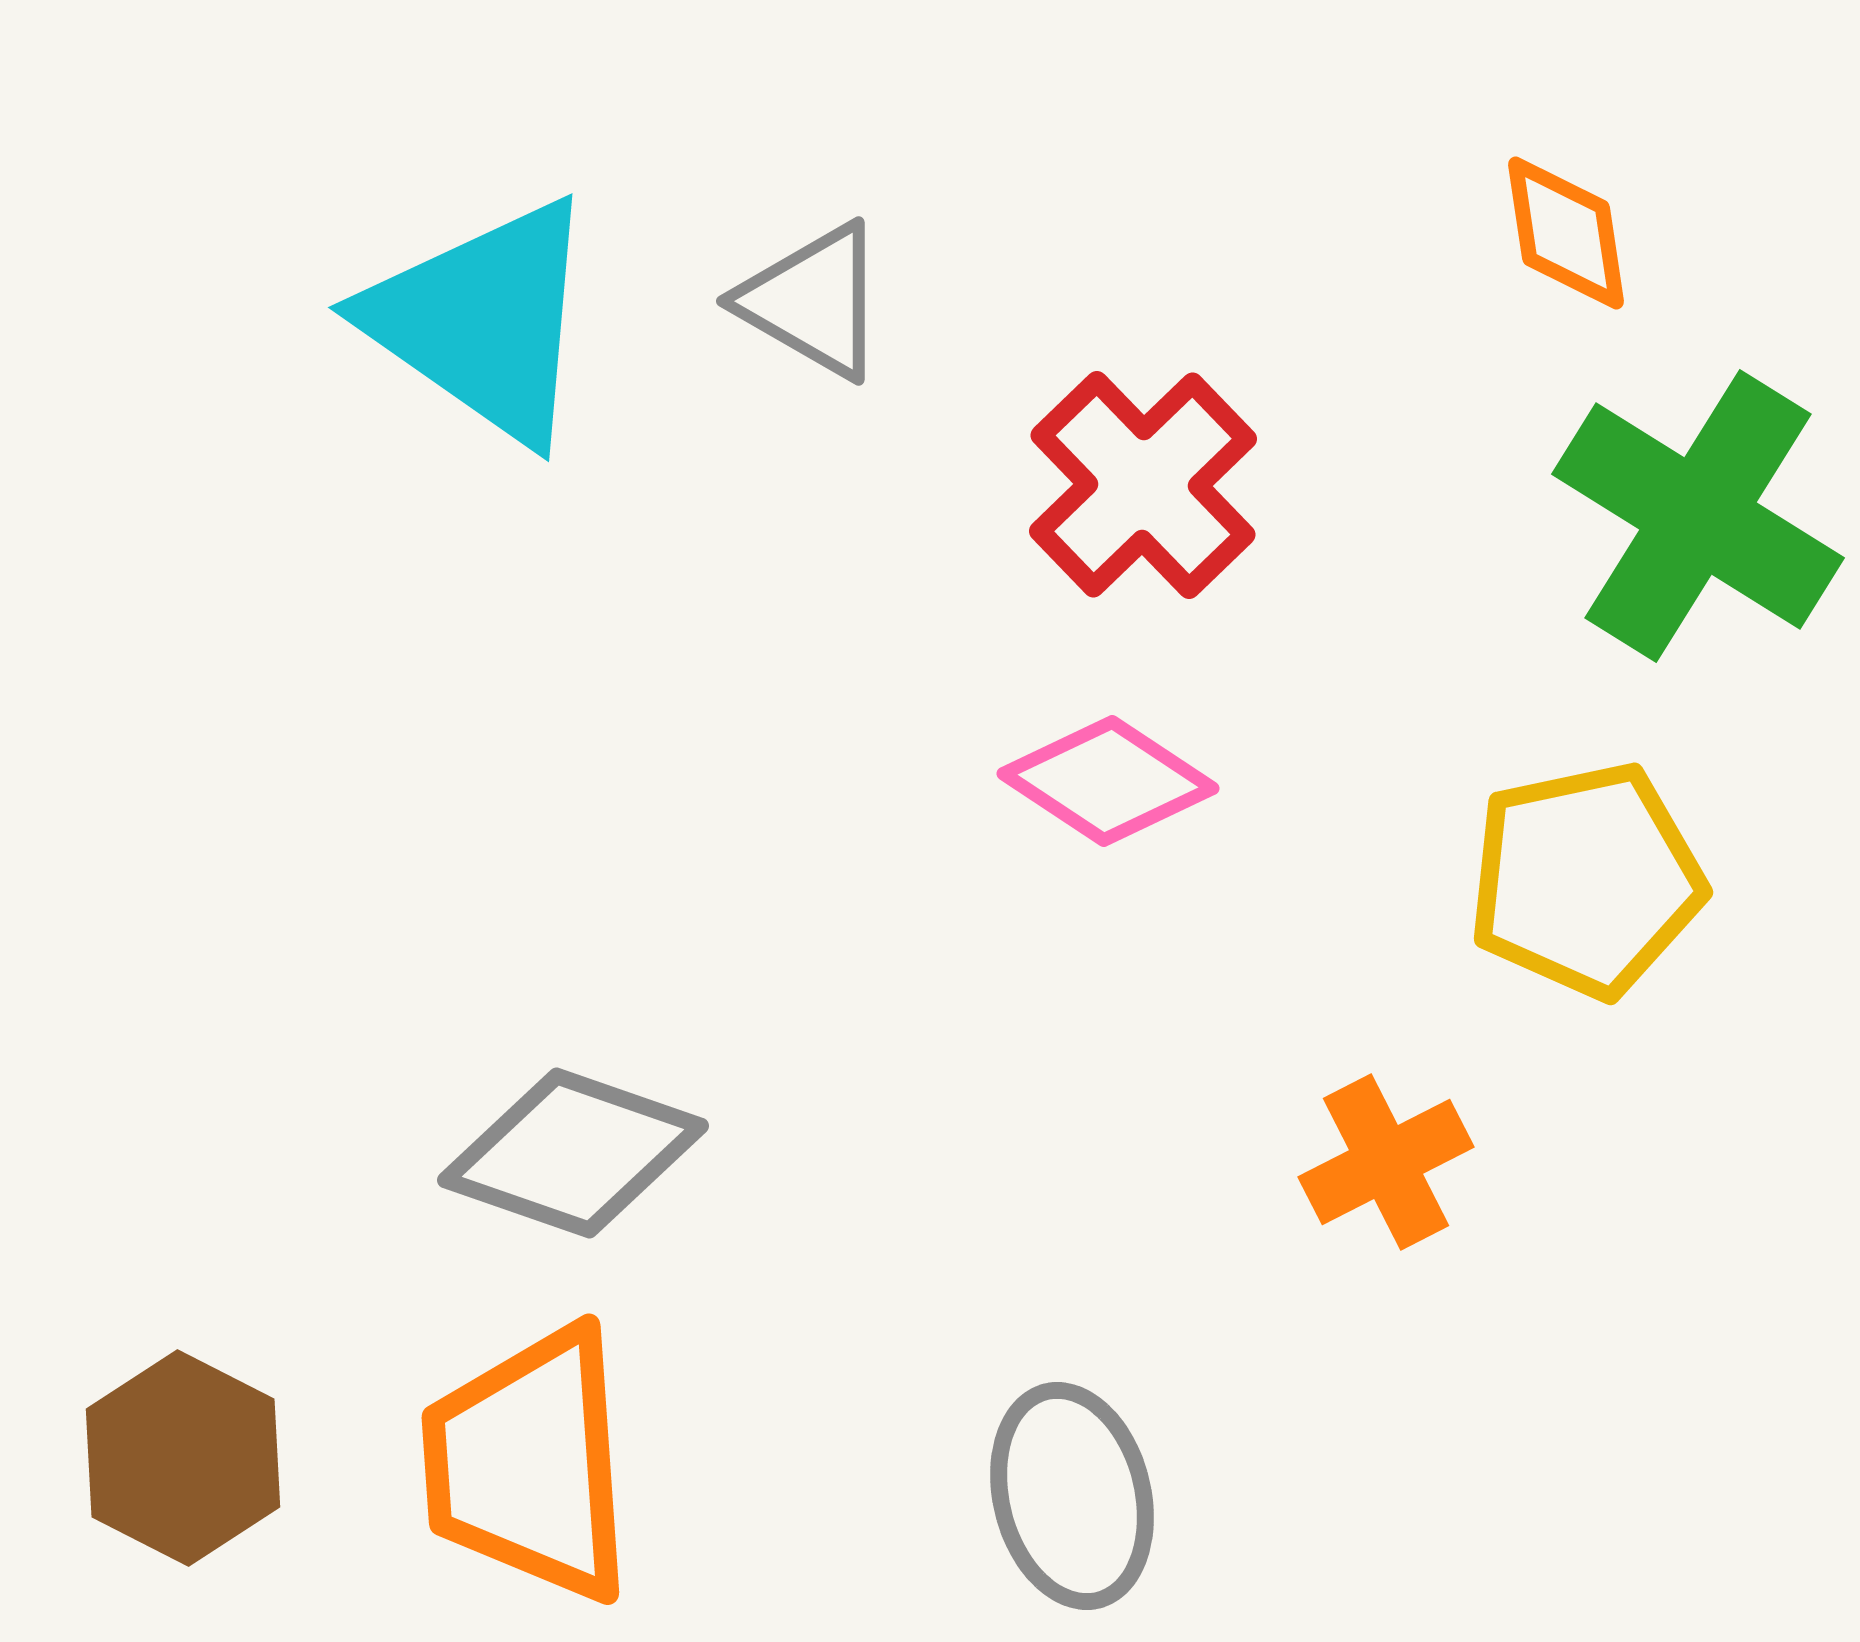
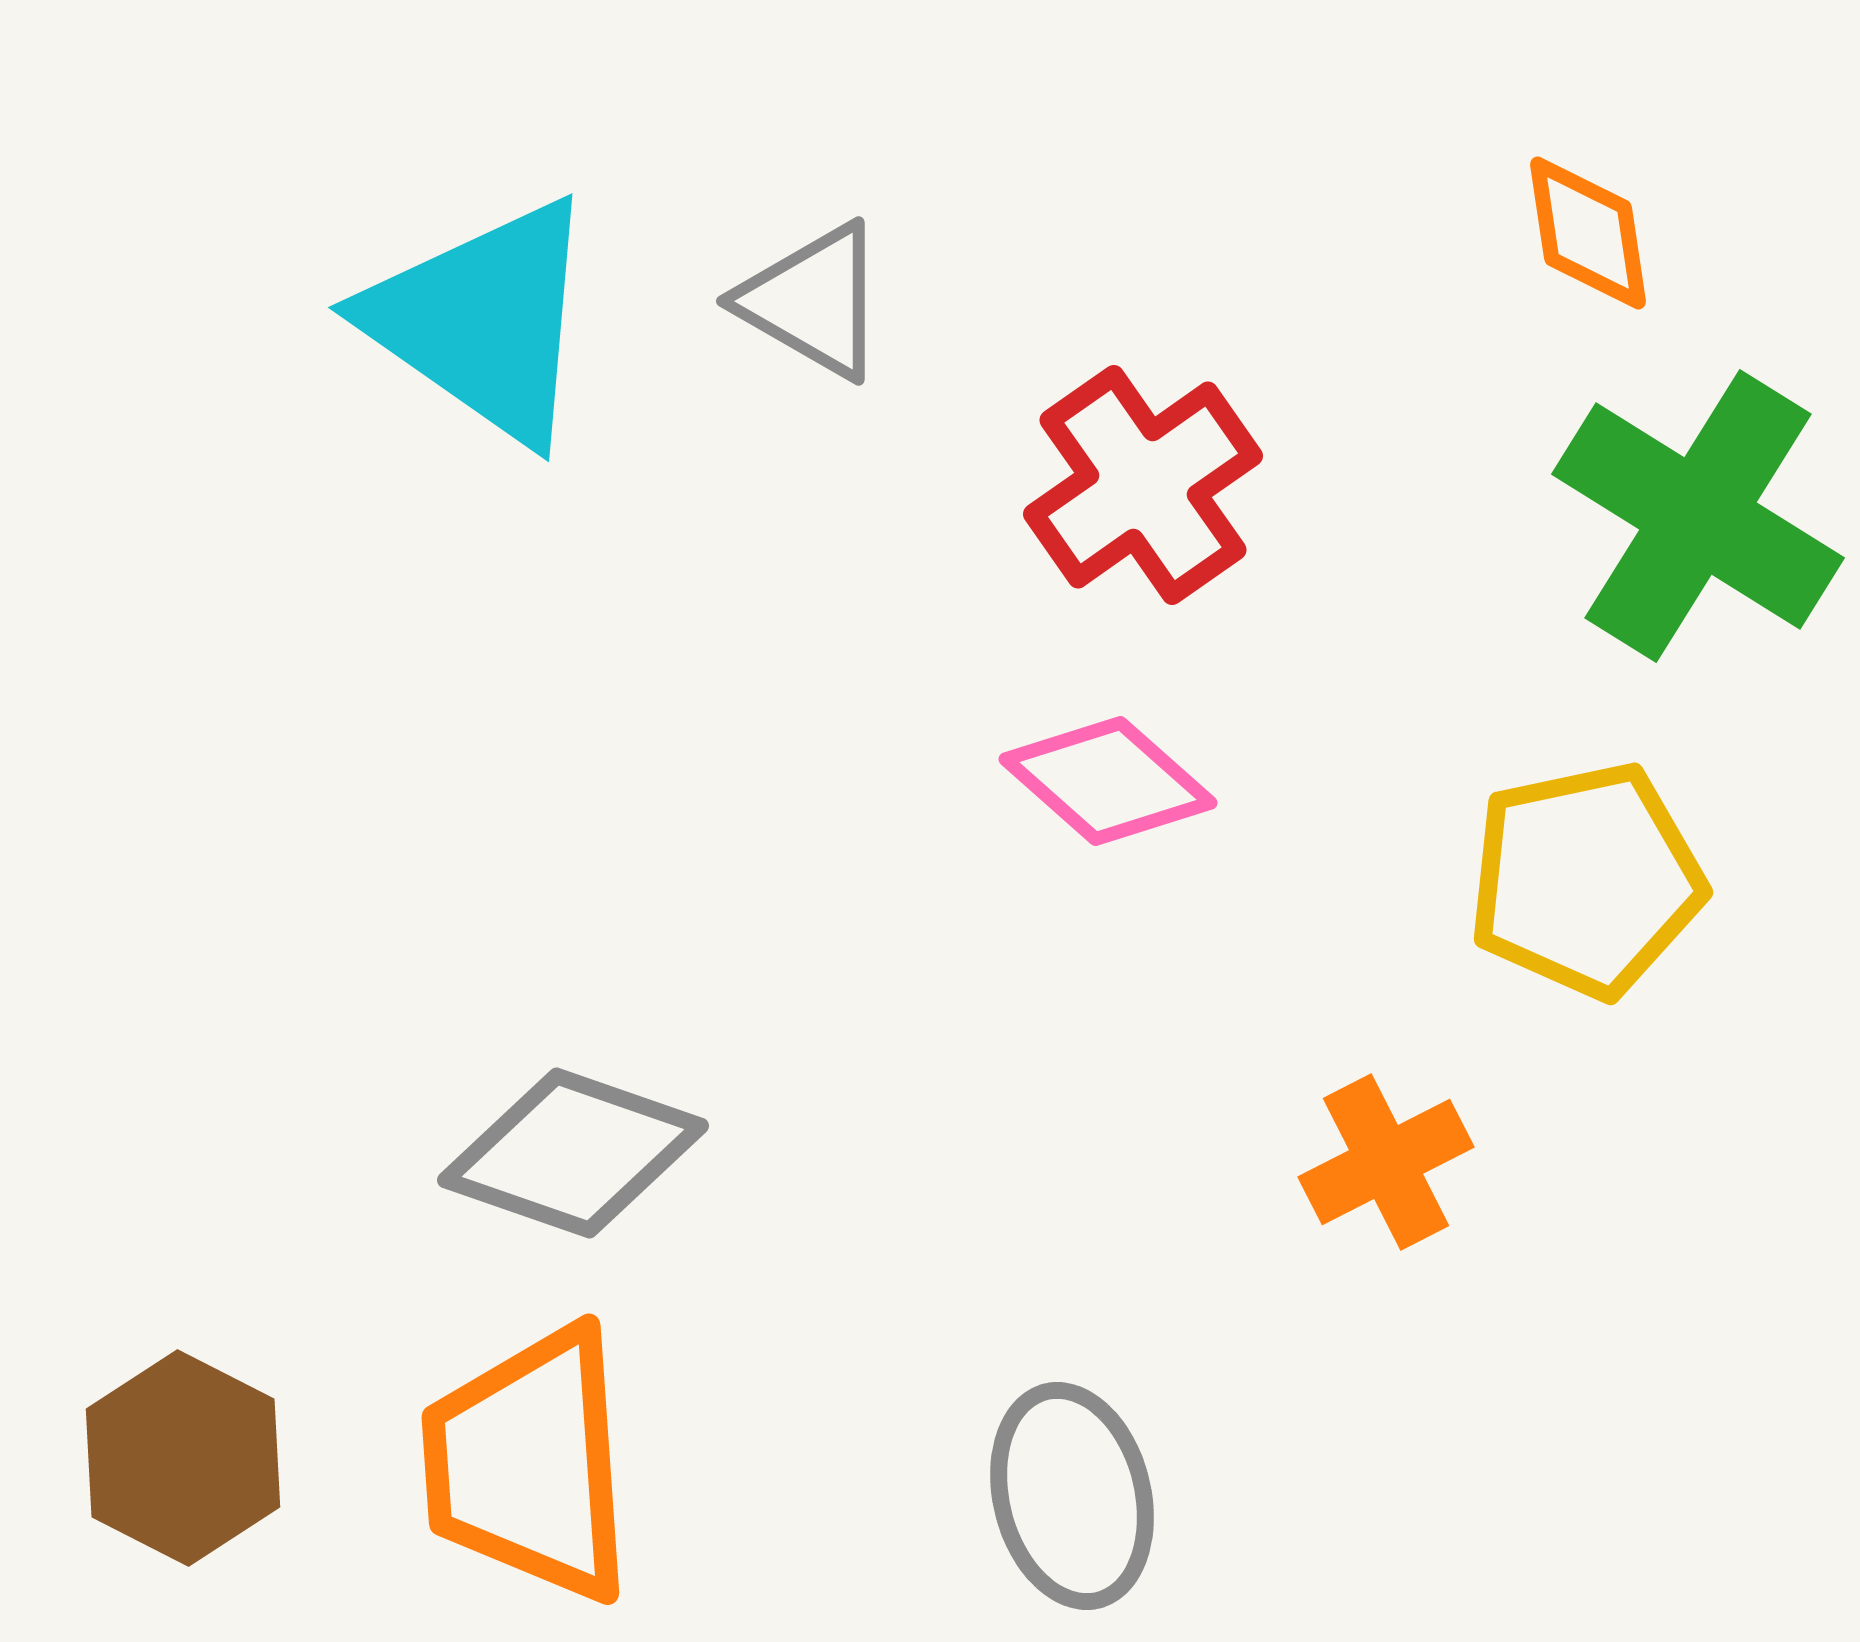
orange diamond: moved 22 px right
red cross: rotated 9 degrees clockwise
pink diamond: rotated 8 degrees clockwise
